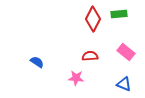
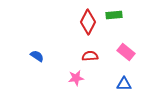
green rectangle: moved 5 px left, 1 px down
red diamond: moved 5 px left, 3 px down
blue semicircle: moved 6 px up
pink star: rotated 14 degrees counterclockwise
blue triangle: rotated 21 degrees counterclockwise
